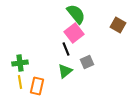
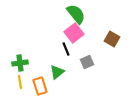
brown square: moved 6 px left, 14 px down
green triangle: moved 8 px left, 1 px down
orange rectangle: moved 3 px right; rotated 30 degrees counterclockwise
